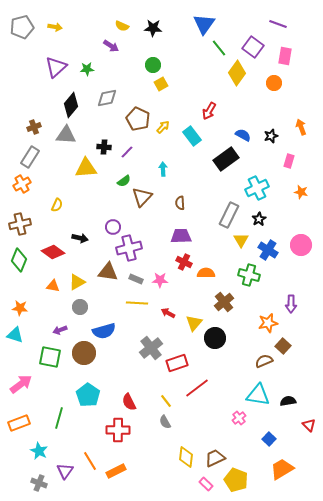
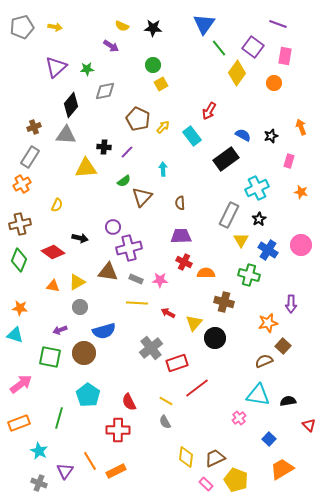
gray diamond at (107, 98): moved 2 px left, 7 px up
brown cross at (224, 302): rotated 36 degrees counterclockwise
yellow line at (166, 401): rotated 24 degrees counterclockwise
